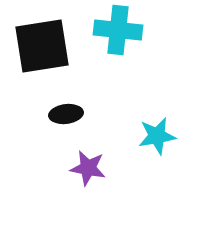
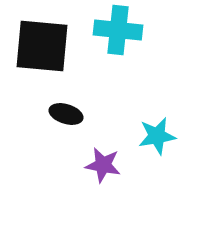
black square: rotated 14 degrees clockwise
black ellipse: rotated 24 degrees clockwise
purple star: moved 15 px right, 3 px up
